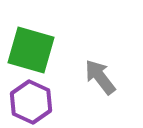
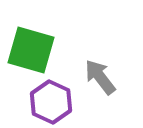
purple hexagon: moved 20 px right
